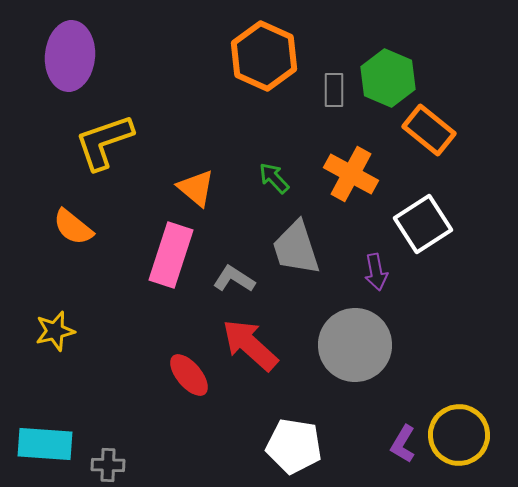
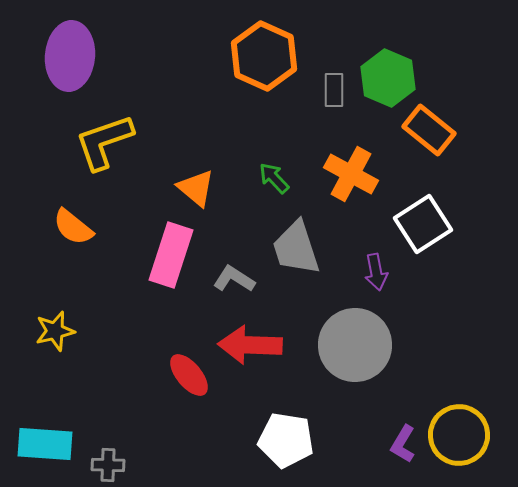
red arrow: rotated 40 degrees counterclockwise
white pentagon: moved 8 px left, 6 px up
